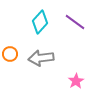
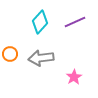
purple line: rotated 60 degrees counterclockwise
pink star: moved 2 px left, 4 px up
